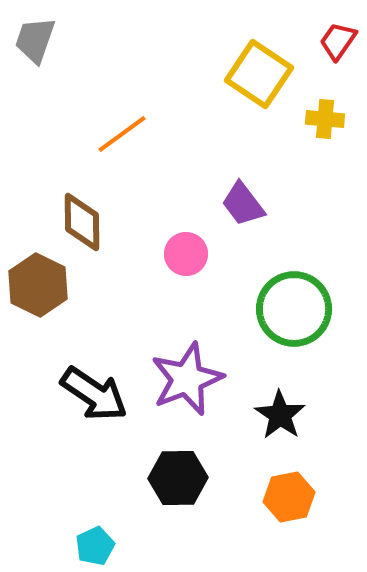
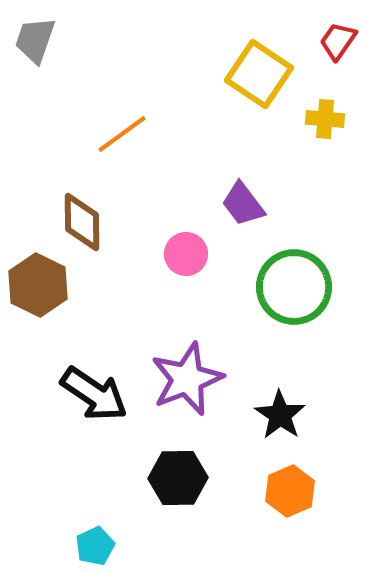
green circle: moved 22 px up
orange hexagon: moved 1 px right, 6 px up; rotated 12 degrees counterclockwise
